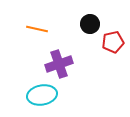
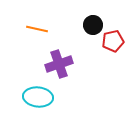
black circle: moved 3 px right, 1 px down
red pentagon: moved 1 px up
cyan ellipse: moved 4 px left, 2 px down; rotated 16 degrees clockwise
